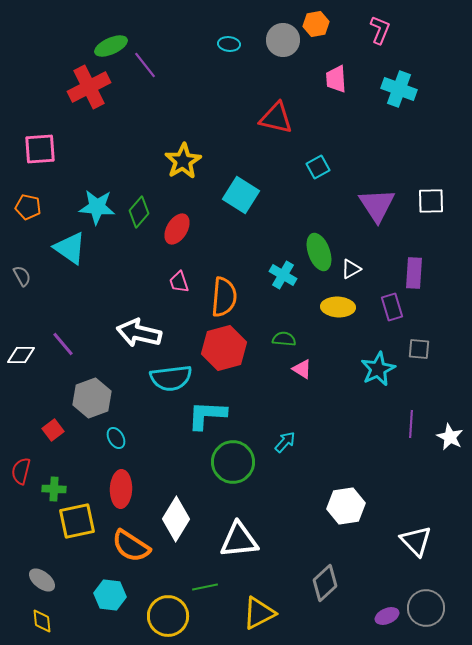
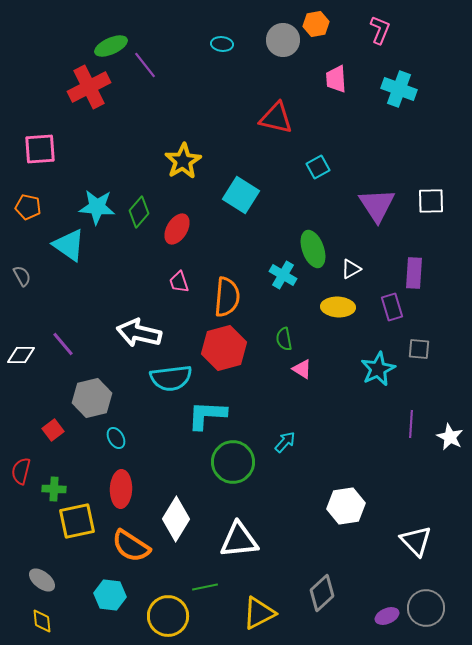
cyan ellipse at (229, 44): moved 7 px left
cyan triangle at (70, 248): moved 1 px left, 3 px up
green ellipse at (319, 252): moved 6 px left, 3 px up
orange semicircle at (224, 297): moved 3 px right
green semicircle at (284, 339): rotated 105 degrees counterclockwise
gray hexagon at (92, 398): rotated 6 degrees clockwise
gray diamond at (325, 583): moved 3 px left, 10 px down
